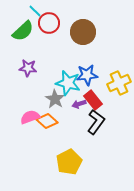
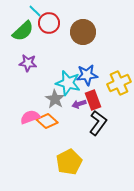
purple star: moved 5 px up
red rectangle: rotated 18 degrees clockwise
black L-shape: moved 2 px right, 1 px down
